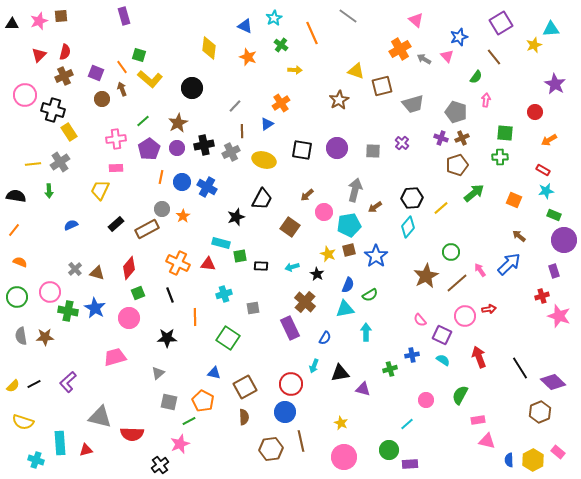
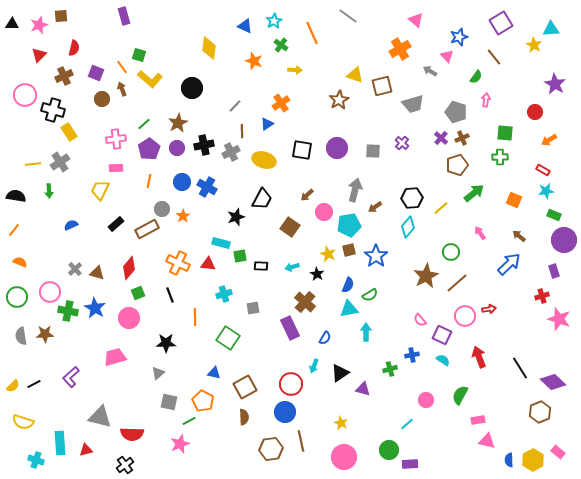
cyan star at (274, 18): moved 3 px down
pink star at (39, 21): moved 4 px down
yellow star at (534, 45): rotated 21 degrees counterclockwise
red semicircle at (65, 52): moved 9 px right, 4 px up
orange star at (248, 57): moved 6 px right, 4 px down
gray arrow at (424, 59): moved 6 px right, 12 px down
yellow triangle at (356, 71): moved 1 px left, 4 px down
green line at (143, 121): moved 1 px right, 3 px down
purple cross at (441, 138): rotated 24 degrees clockwise
orange line at (161, 177): moved 12 px left, 4 px down
pink arrow at (480, 270): moved 37 px up
cyan triangle at (345, 309): moved 4 px right
pink star at (559, 316): moved 3 px down
brown star at (45, 337): moved 3 px up
black star at (167, 338): moved 1 px left, 5 px down
black triangle at (340, 373): rotated 24 degrees counterclockwise
purple L-shape at (68, 382): moved 3 px right, 5 px up
black cross at (160, 465): moved 35 px left
